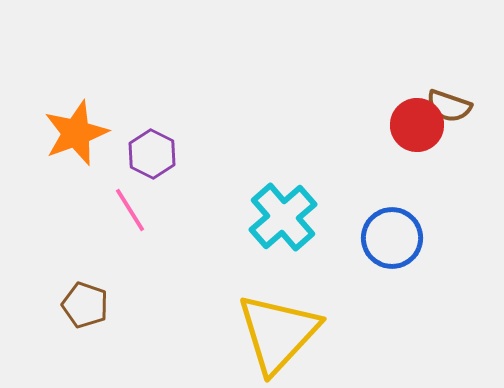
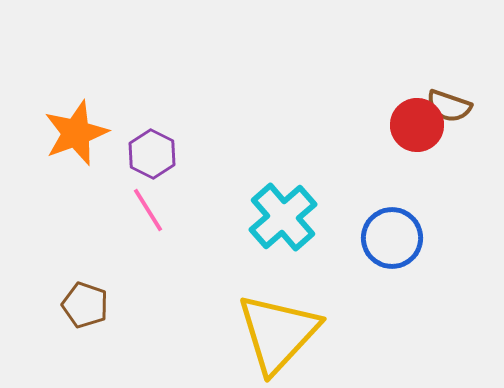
pink line: moved 18 px right
